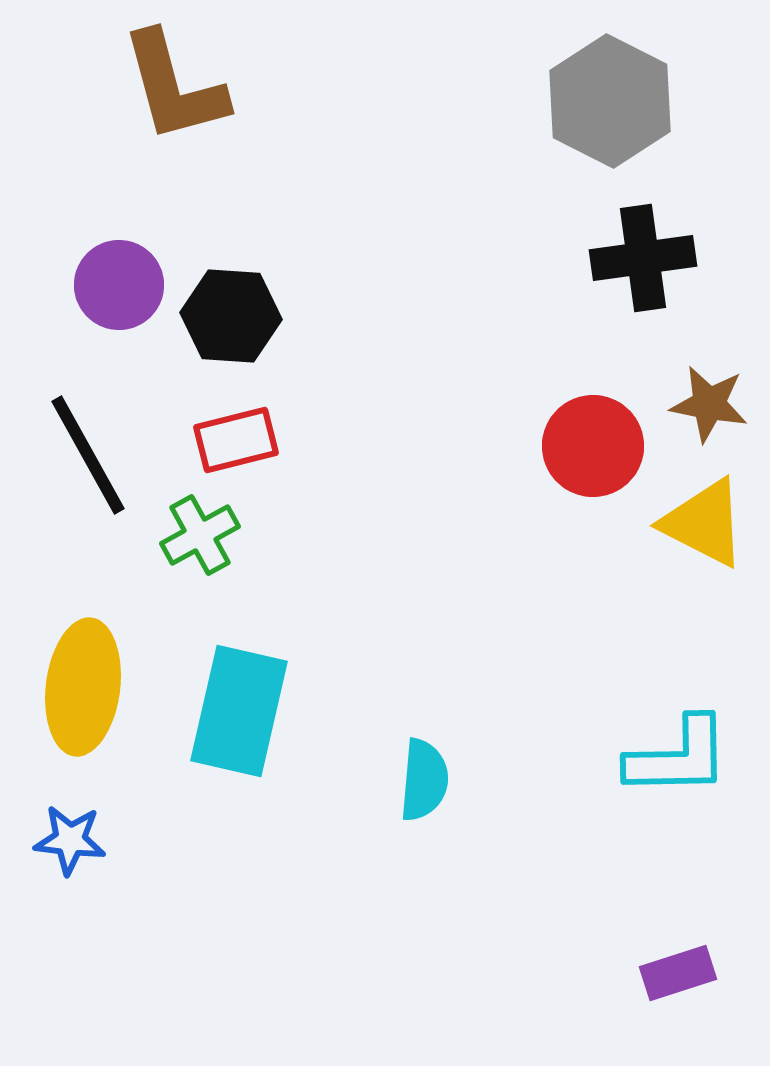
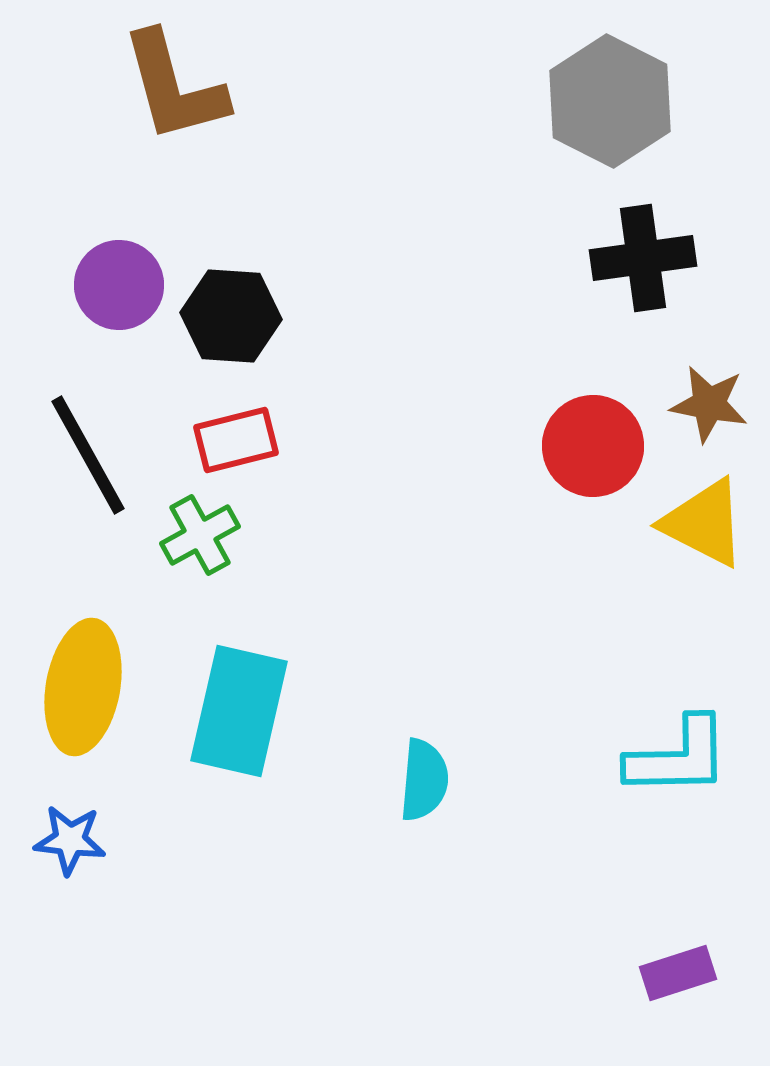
yellow ellipse: rotated 3 degrees clockwise
